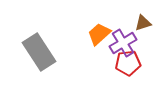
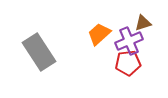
purple cross: moved 6 px right, 2 px up; rotated 8 degrees clockwise
